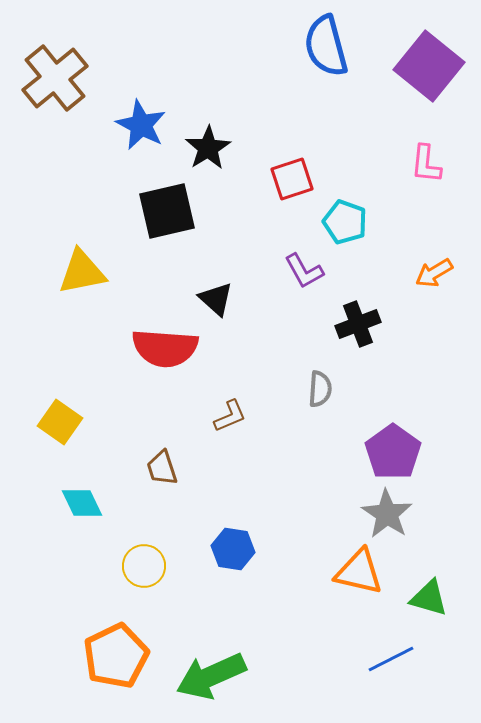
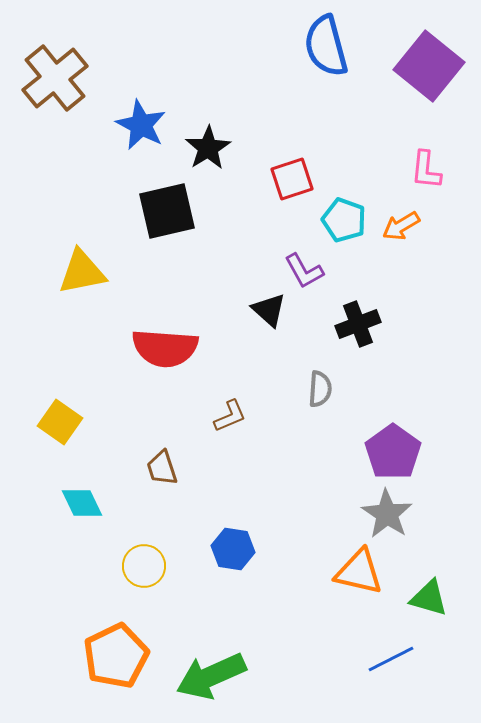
pink L-shape: moved 6 px down
cyan pentagon: moved 1 px left, 2 px up
orange arrow: moved 33 px left, 47 px up
black triangle: moved 53 px right, 11 px down
